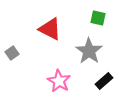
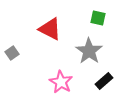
pink star: moved 2 px right, 1 px down
